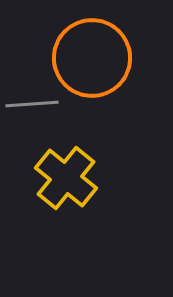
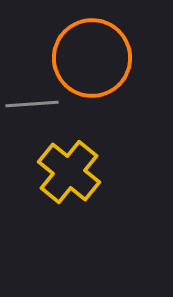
yellow cross: moved 3 px right, 6 px up
